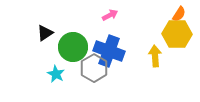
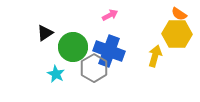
orange semicircle: rotated 91 degrees clockwise
yellow arrow: rotated 20 degrees clockwise
